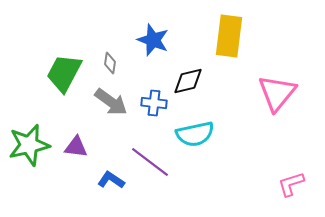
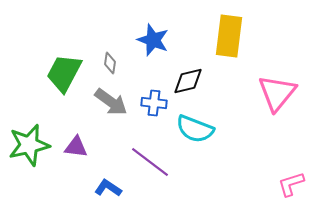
cyan semicircle: moved 5 px up; rotated 33 degrees clockwise
blue L-shape: moved 3 px left, 8 px down
